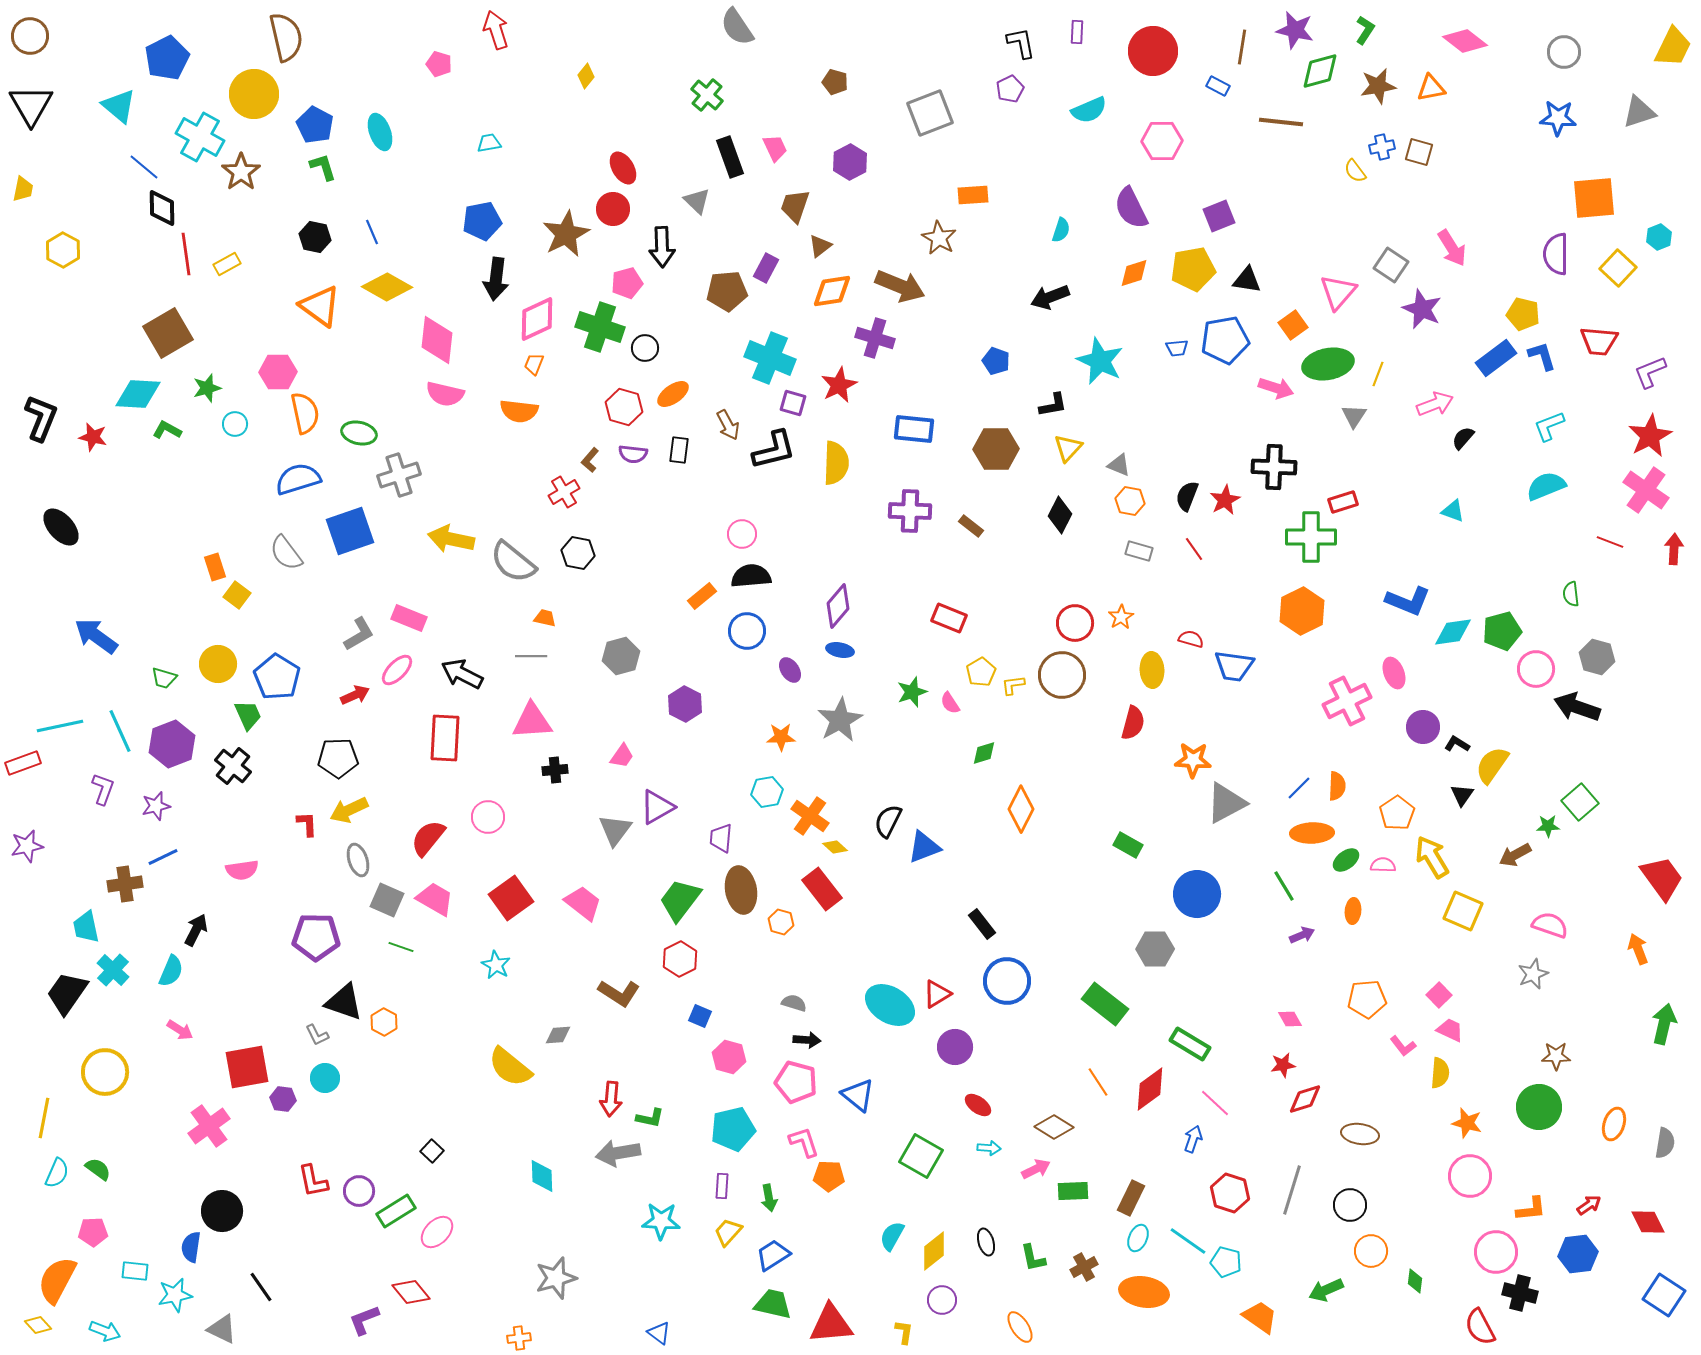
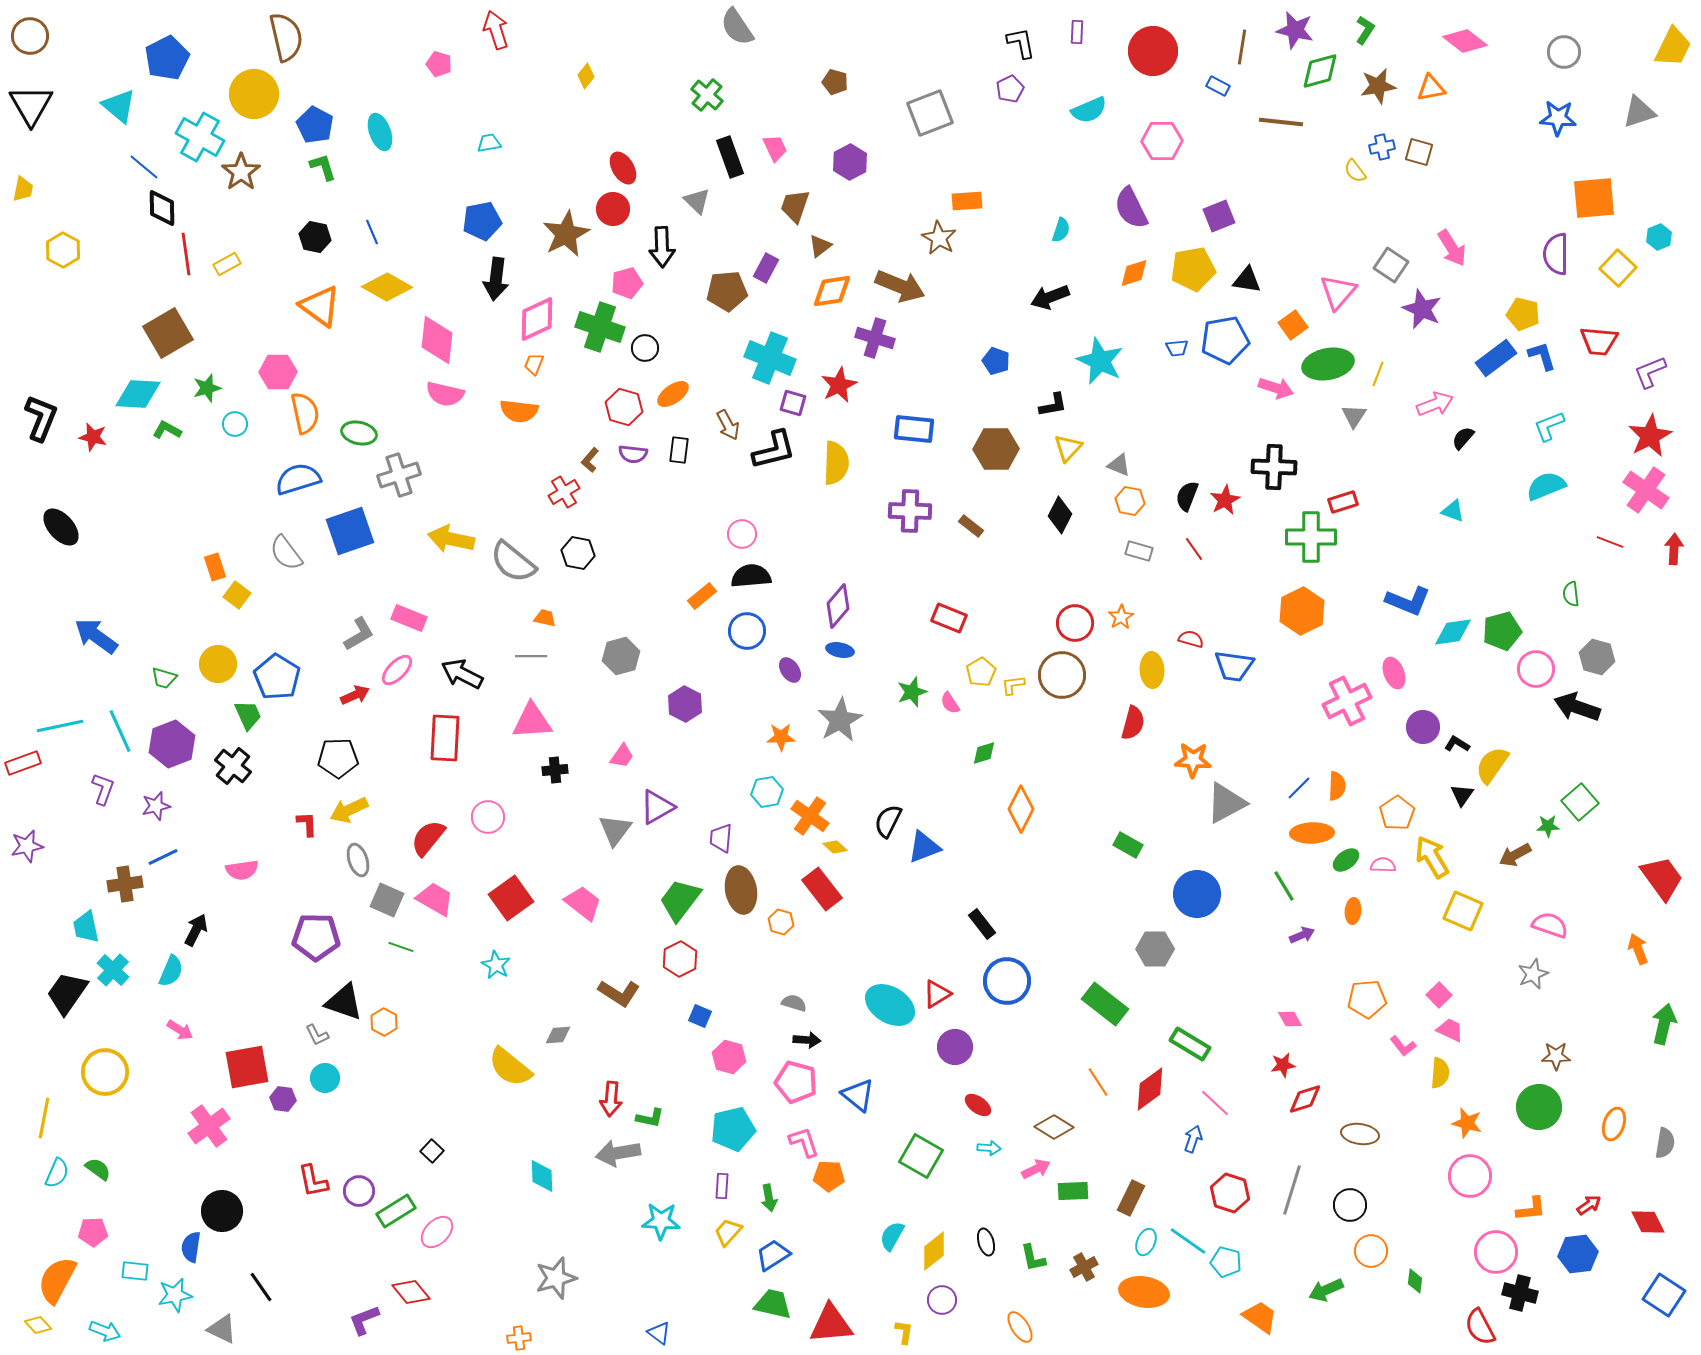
orange rectangle at (973, 195): moved 6 px left, 6 px down
cyan ellipse at (1138, 1238): moved 8 px right, 4 px down
